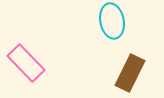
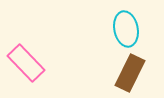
cyan ellipse: moved 14 px right, 8 px down
